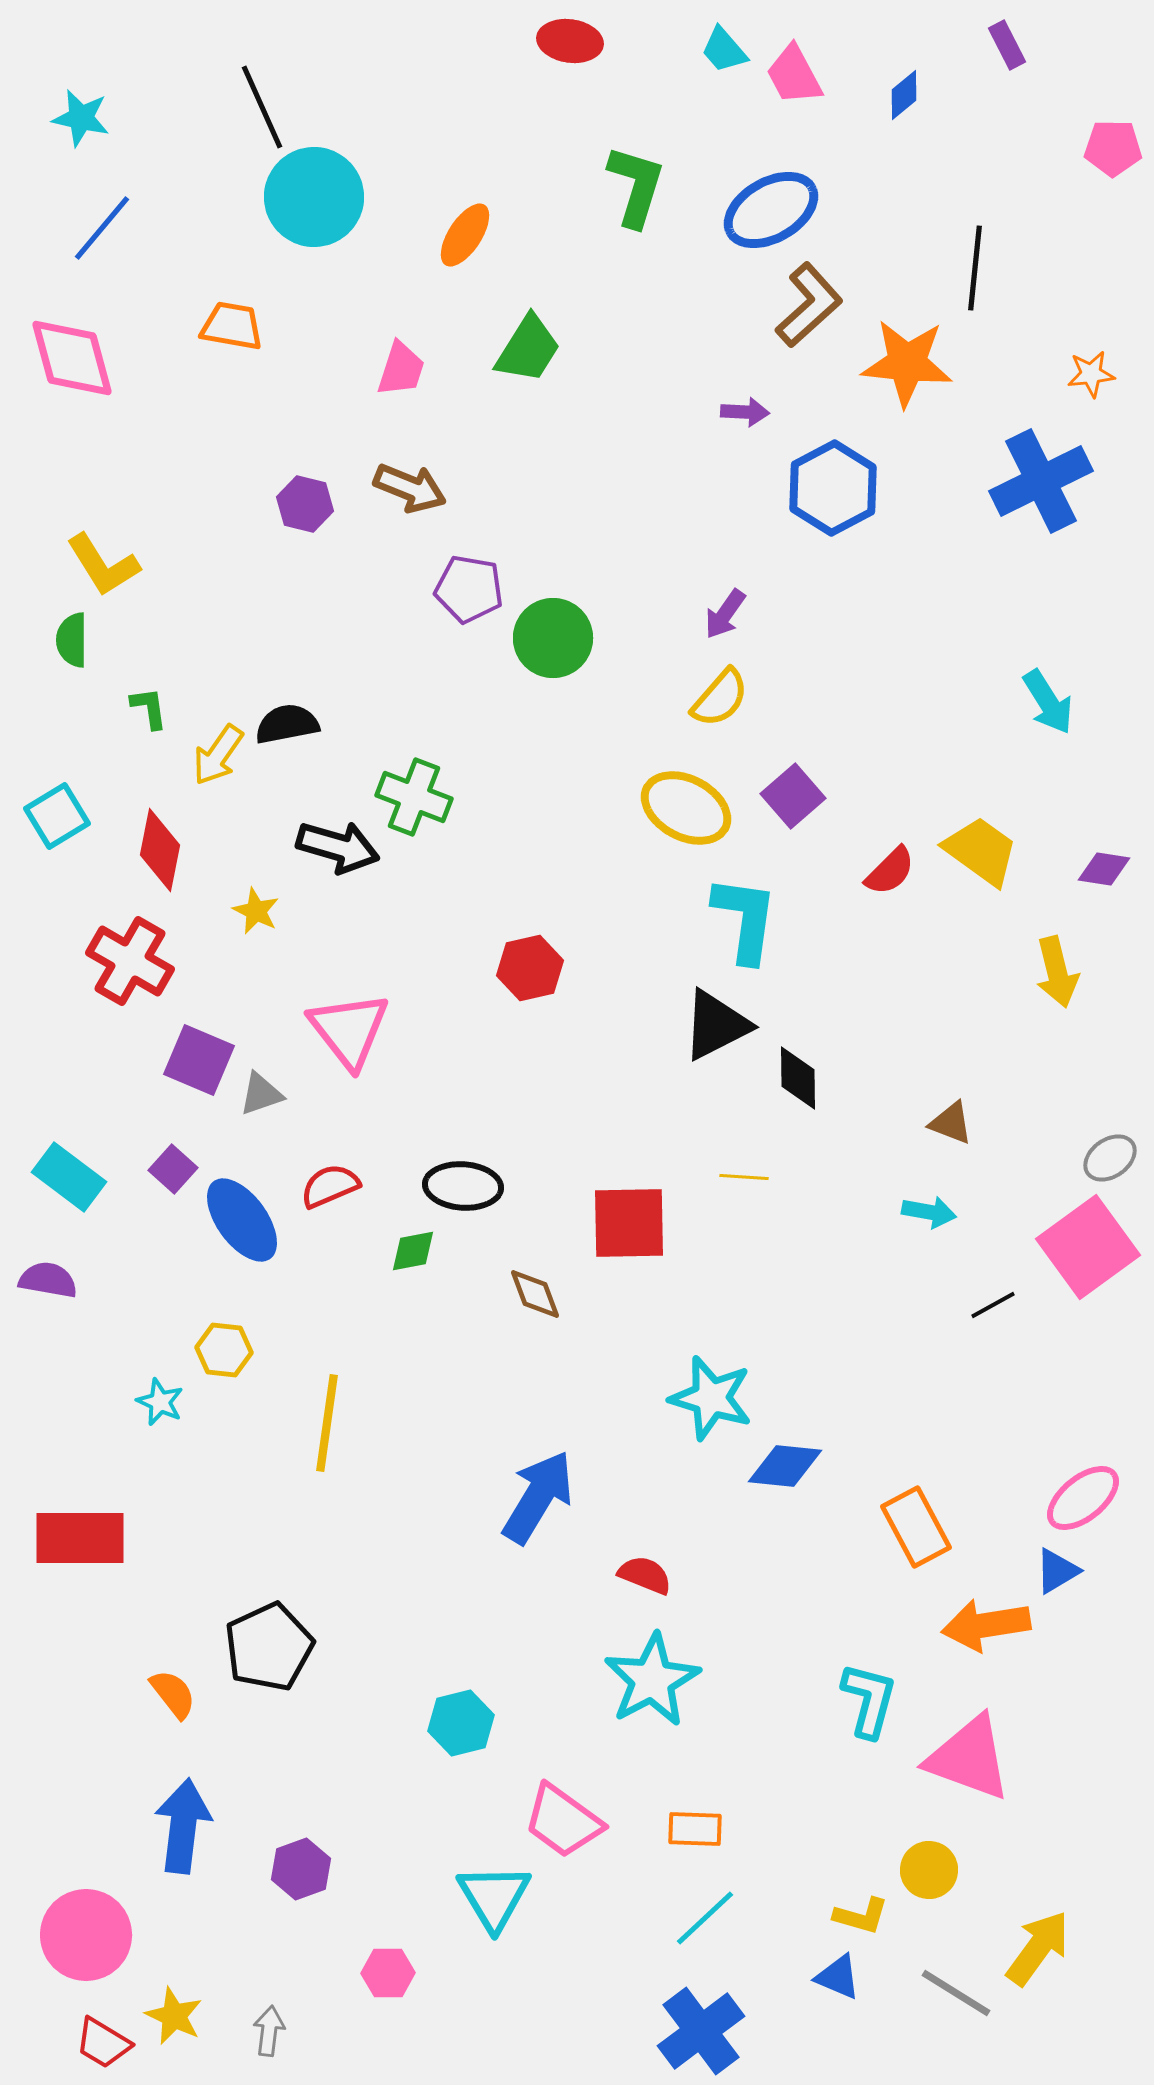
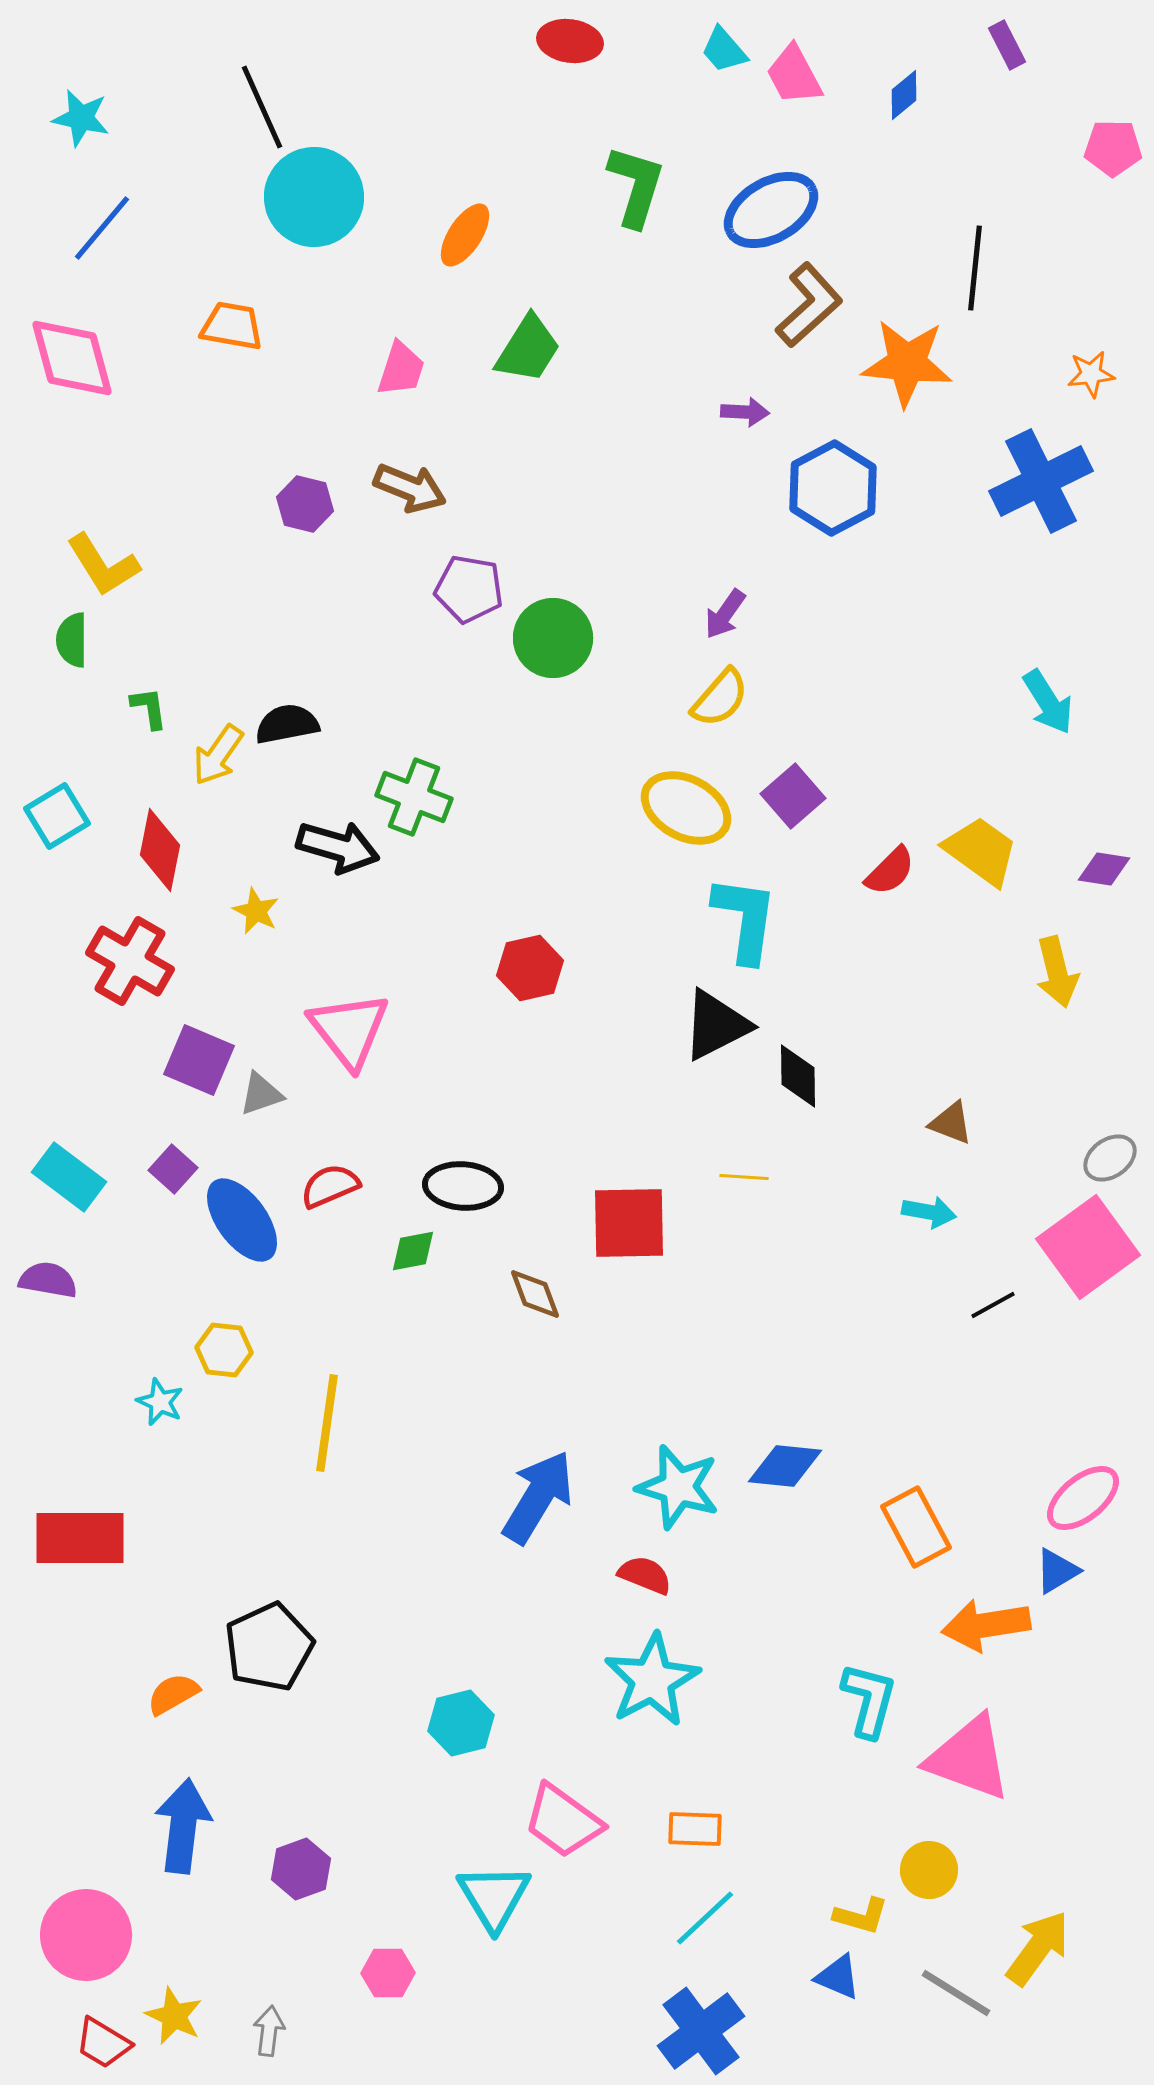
black diamond at (798, 1078): moved 2 px up
cyan star at (711, 1398): moved 33 px left, 89 px down
orange semicircle at (173, 1694): rotated 82 degrees counterclockwise
